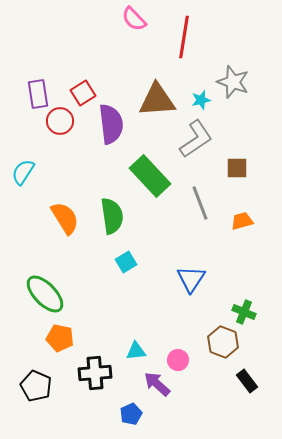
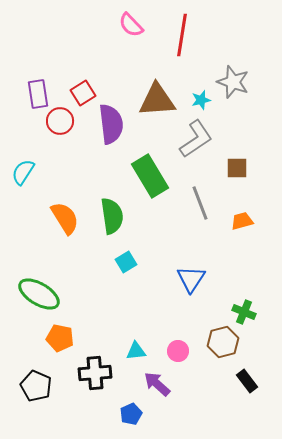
pink semicircle: moved 3 px left, 6 px down
red line: moved 2 px left, 2 px up
green rectangle: rotated 12 degrees clockwise
green ellipse: moved 6 px left; rotated 15 degrees counterclockwise
brown hexagon: rotated 24 degrees clockwise
pink circle: moved 9 px up
